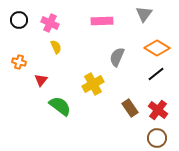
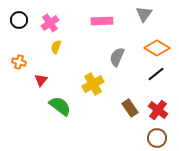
pink cross: rotated 30 degrees clockwise
yellow semicircle: rotated 136 degrees counterclockwise
